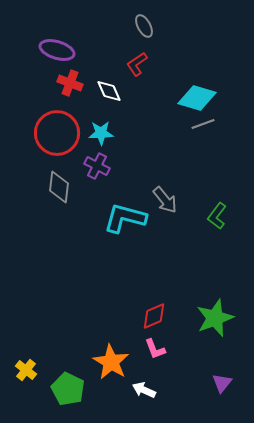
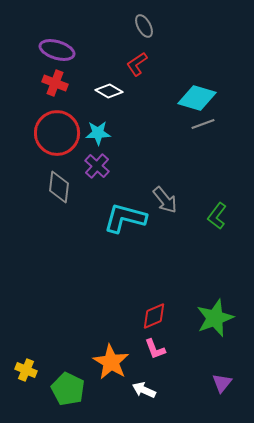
red cross: moved 15 px left
white diamond: rotated 36 degrees counterclockwise
cyan star: moved 3 px left
purple cross: rotated 15 degrees clockwise
yellow cross: rotated 15 degrees counterclockwise
